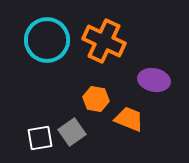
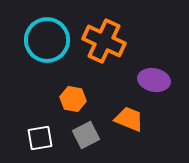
orange hexagon: moved 23 px left
gray square: moved 14 px right, 3 px down; rotated 8 degrees clockwise
